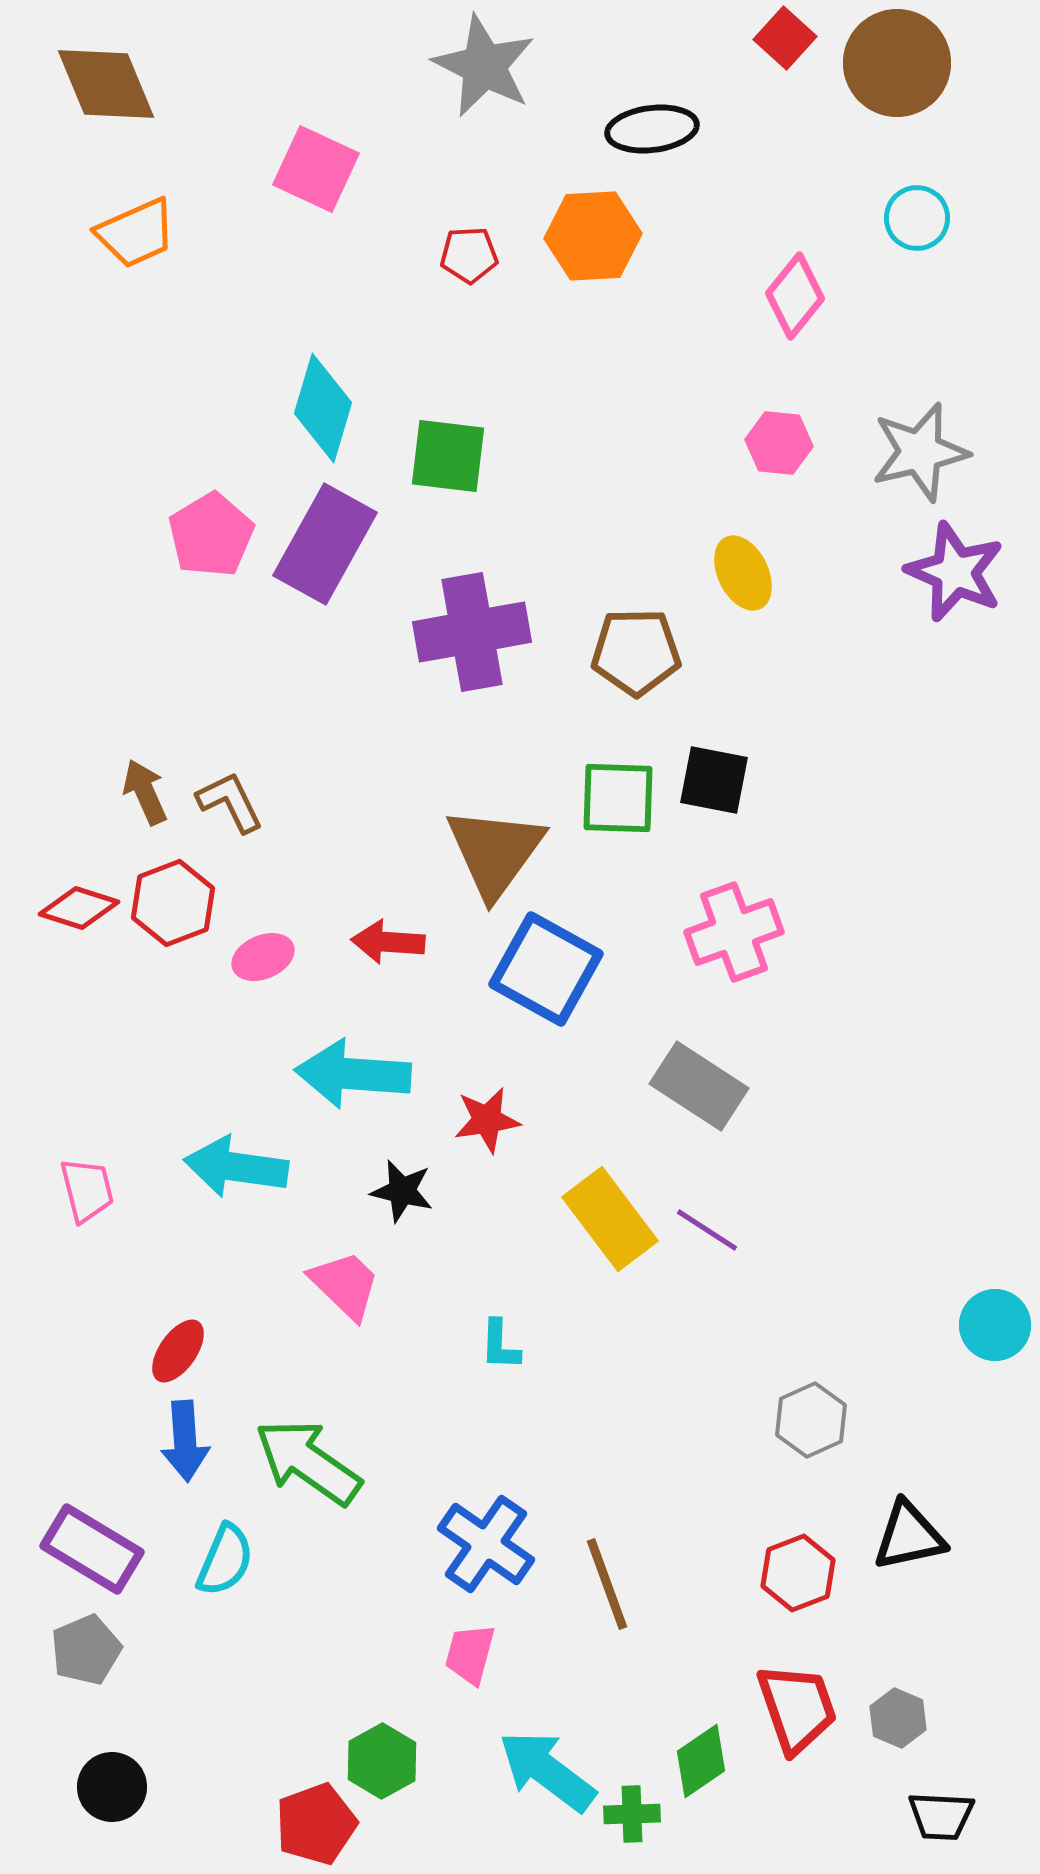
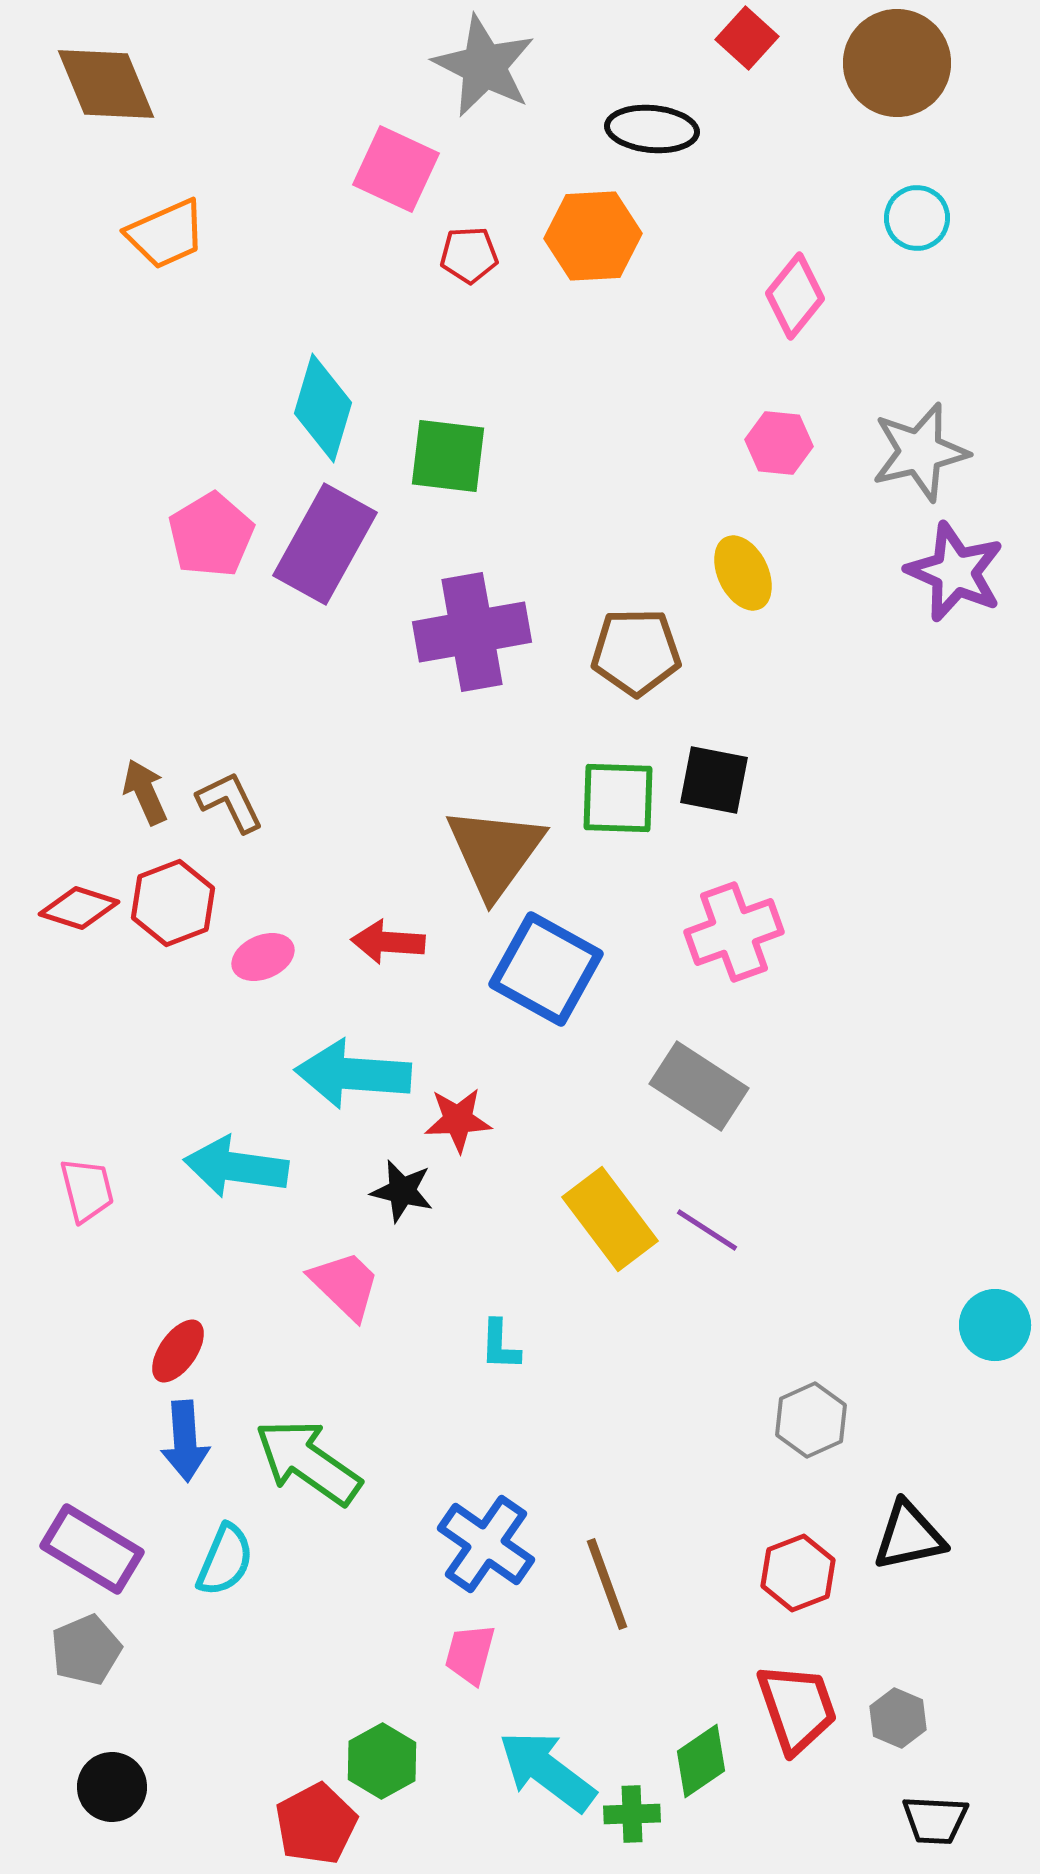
red square at (785, 38): moved 38 px left
black ellipse at (652, 129): rotated 12 degrees clockwise
pink square at (316, 169): moved 80 px right
orange trapezoid at (136, 233): moved 30 px right, 1 px down
red star at (487, 1120): moved 29 px left; rotated 6 degrees clockwise
black trapezoid at (941, 1816): moved 6 px left, 4 px down
red pentagon at (316, 1824): rotated 8 degrees counterclockwise
